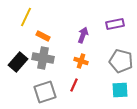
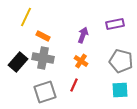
orange cross: rotated 16 degrees clockwise
